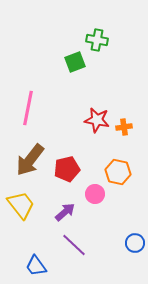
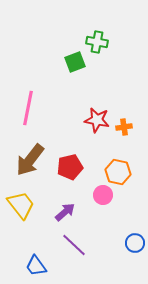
green cross: moved 2 px down
red pentagon: moved 3 px right, 2 px up
pink circle: moved 8 px right, 1 px down
